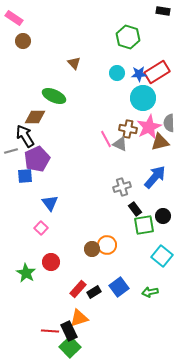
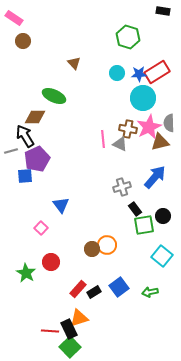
pink line at (106, 139): moved 3 px left; rotated 24 degrees clockwise
blue triangle at (50, 203): moved 11 px right, 2 px down
black rectangle at (69, 331): moved 2 px up
